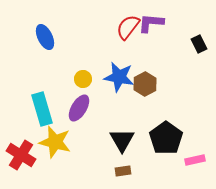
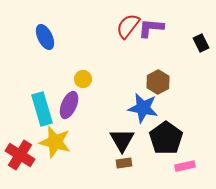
purple L-shape: moved 5 px down
red semicircle: moved 1 px up
black rectangle: moved 2 px right, 1 px up
blue star: moved 24 px right, 31 px down
brown hexagon: moved 13 px right, 2 px up
purple ellipse: moved 10 px left, 3 px up; rotated 8 degrees counterclockwise
red cross: moved 1 px left
pink rectangle: moved 10 px left, 6 px down
brown rectangle: moved 1 px right, 8 px up
